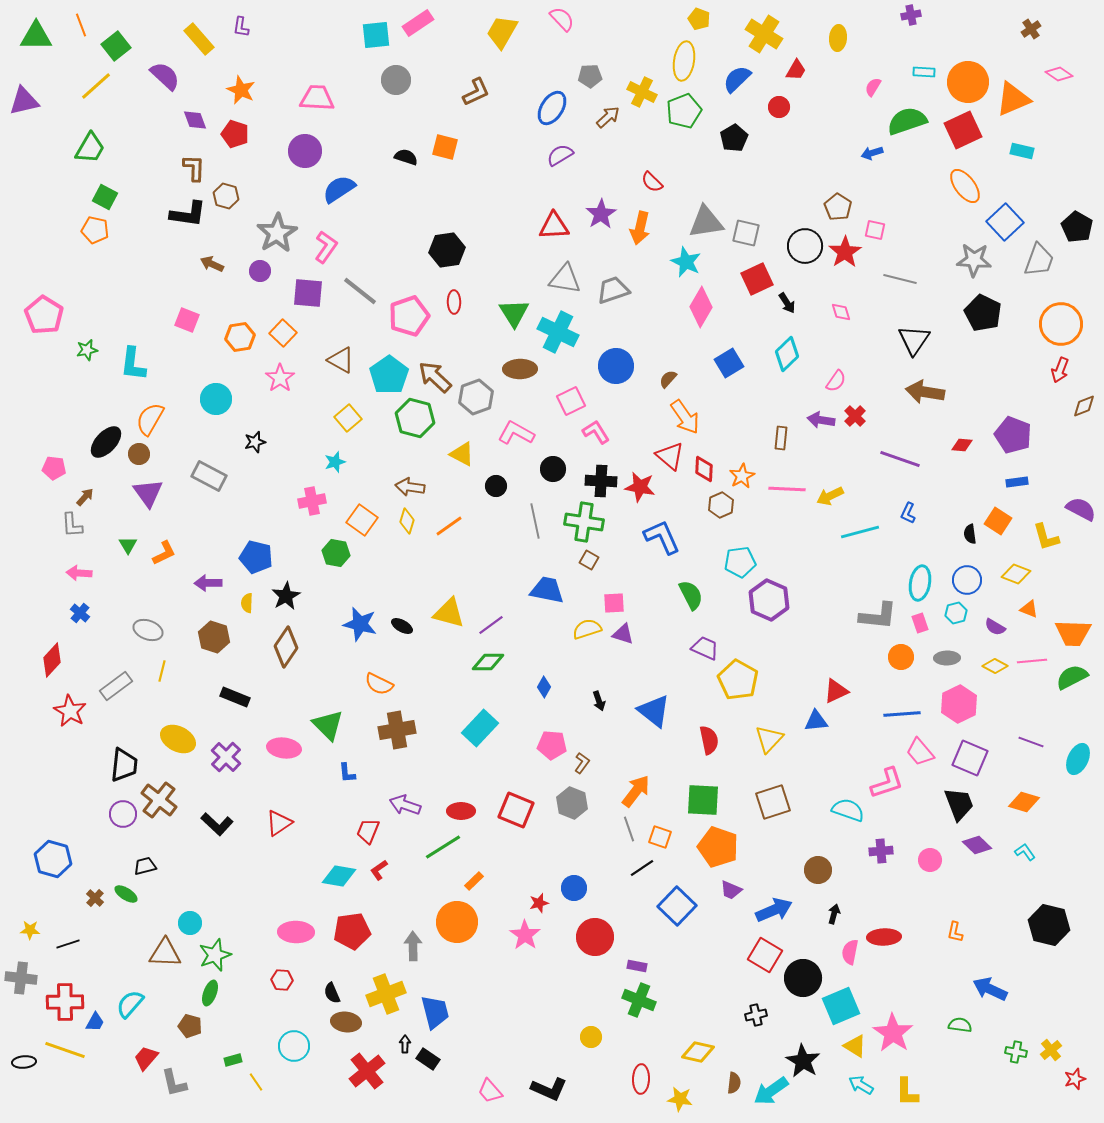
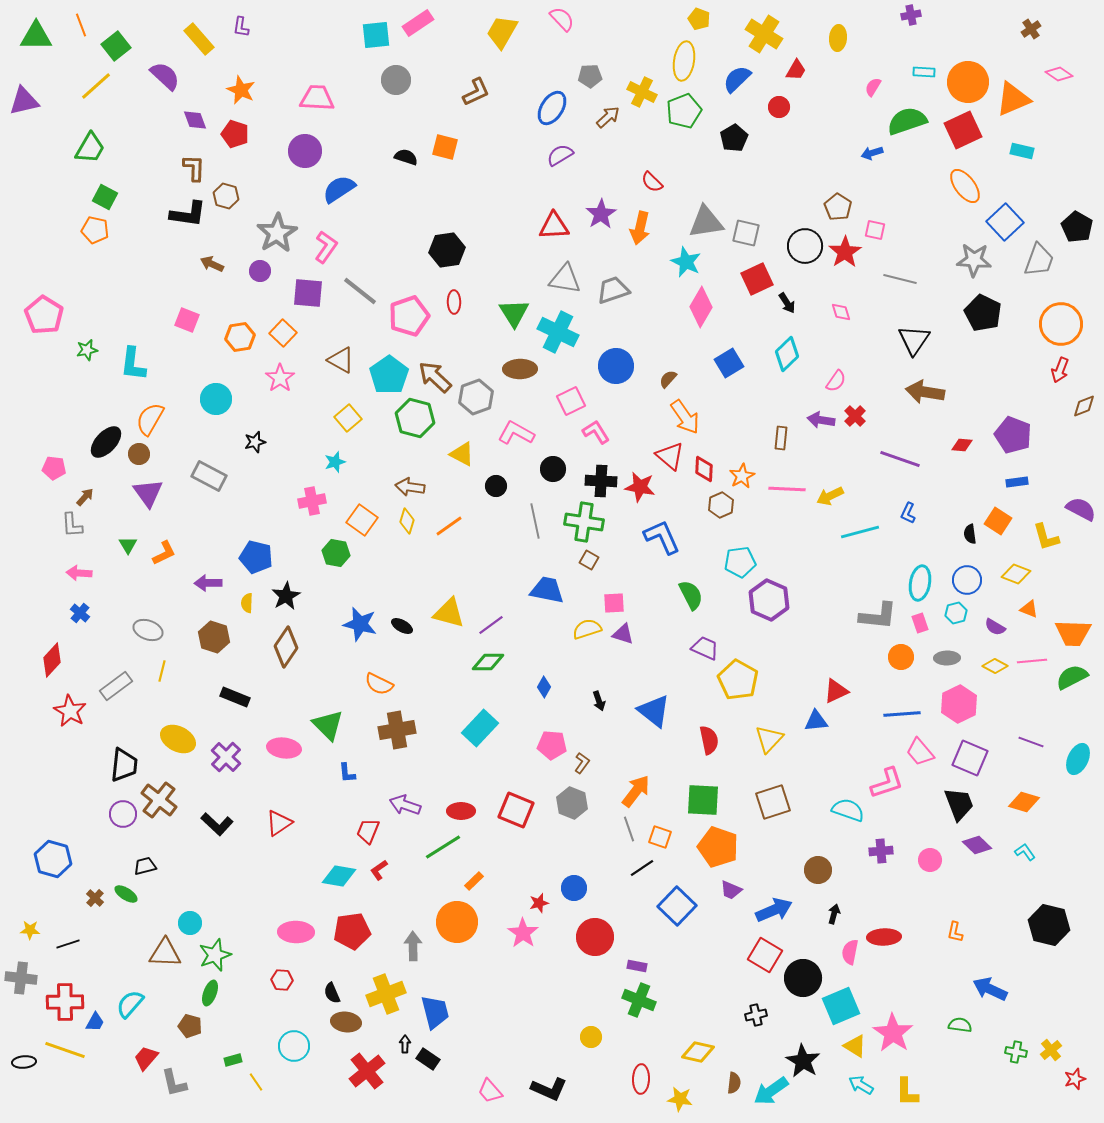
pink star at (525, 935): moved 2 px left, 2 px up
